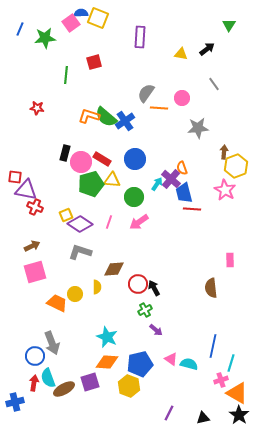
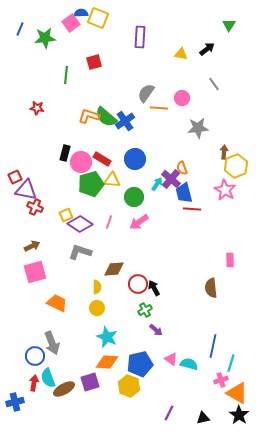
red square at (15, 177): rotated 32 degrees counterclockwise
yellow circle at (75, 294): moved 22 px right, 14 px down
